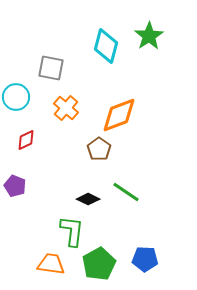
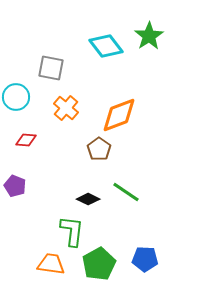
cyan diamond: rotated 52 degrees counterclockwise
red diamond: rotated 30 degrees clockwise
